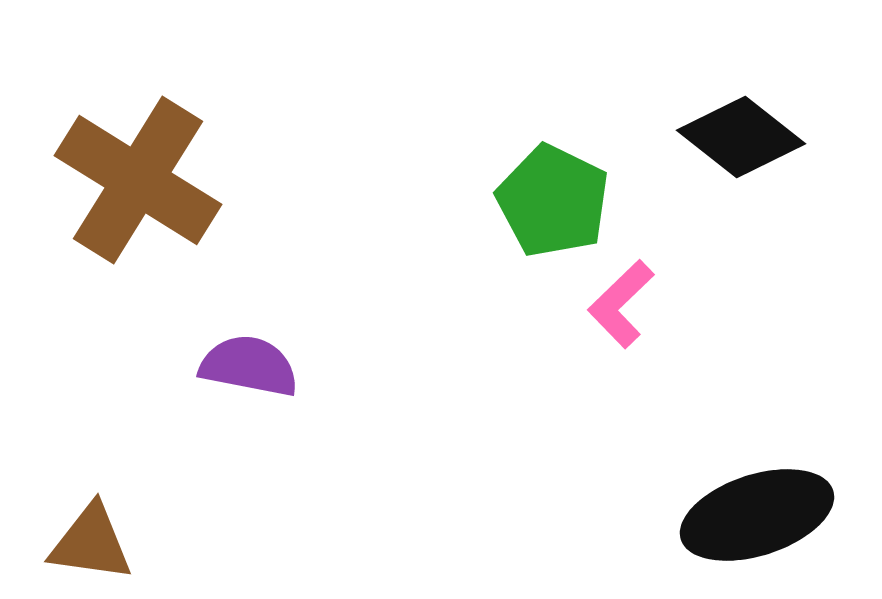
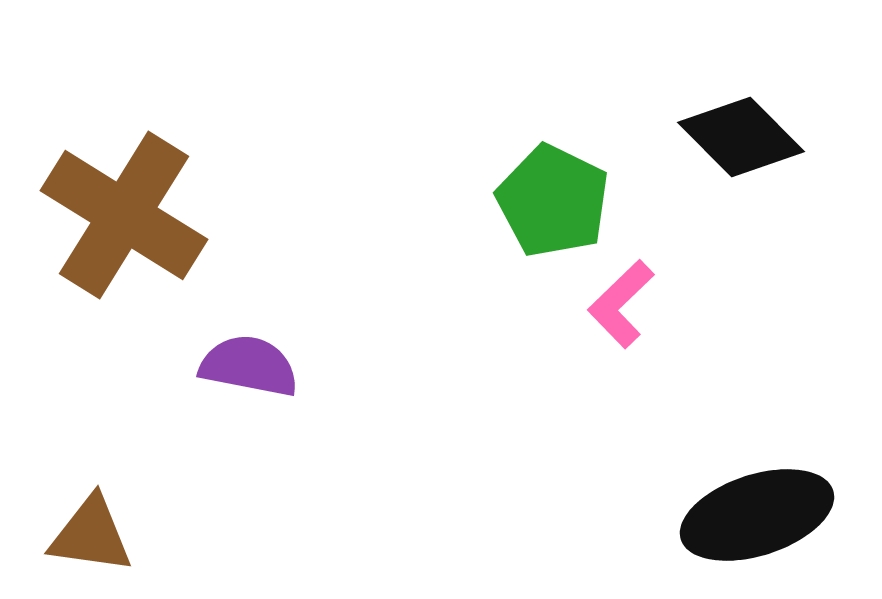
black diamond: rotated 7 degrees clockwise
brown cross: moved 14 px left, 35 px down
brown triangle: moved 8 px up
